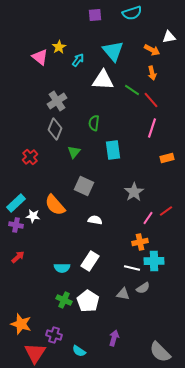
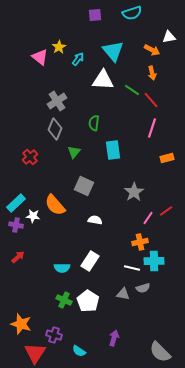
cyan arrow at (78, 60): moved 1 px up
gray semicircle at (143, 288): rotated 16 degrees clockwise
